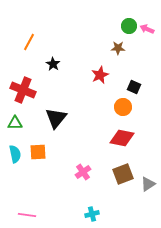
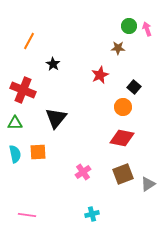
pink arrow: rotated 48 degrees clockwise
orange line: moved 1 px up
black square: rotated 16 degrees clockwise
